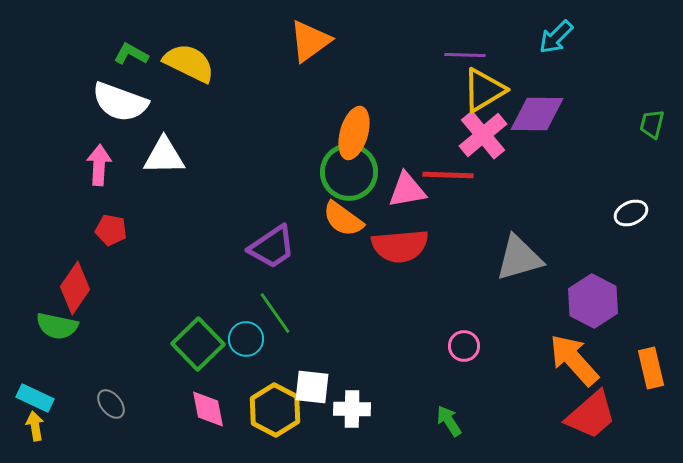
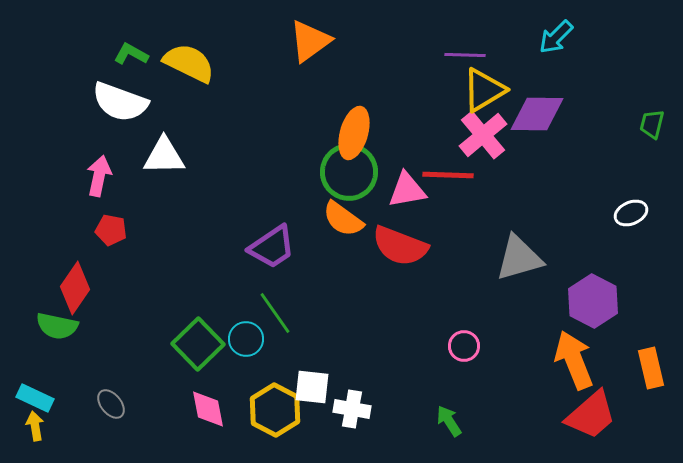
pink arrow: moved 11 px down; rotated 9 degrees clockwise
red semicircle: rotated 26 degrees clockwise
orange arrow: rotated 20 degrees clockwise
white cross: rotated 9 degrees clockwise
